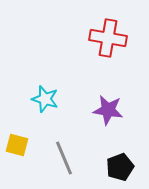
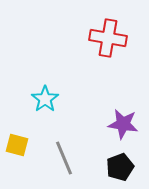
cyan star: rotated 20 degrees clockwise
purple star: moved 15 px right, 14 px down
